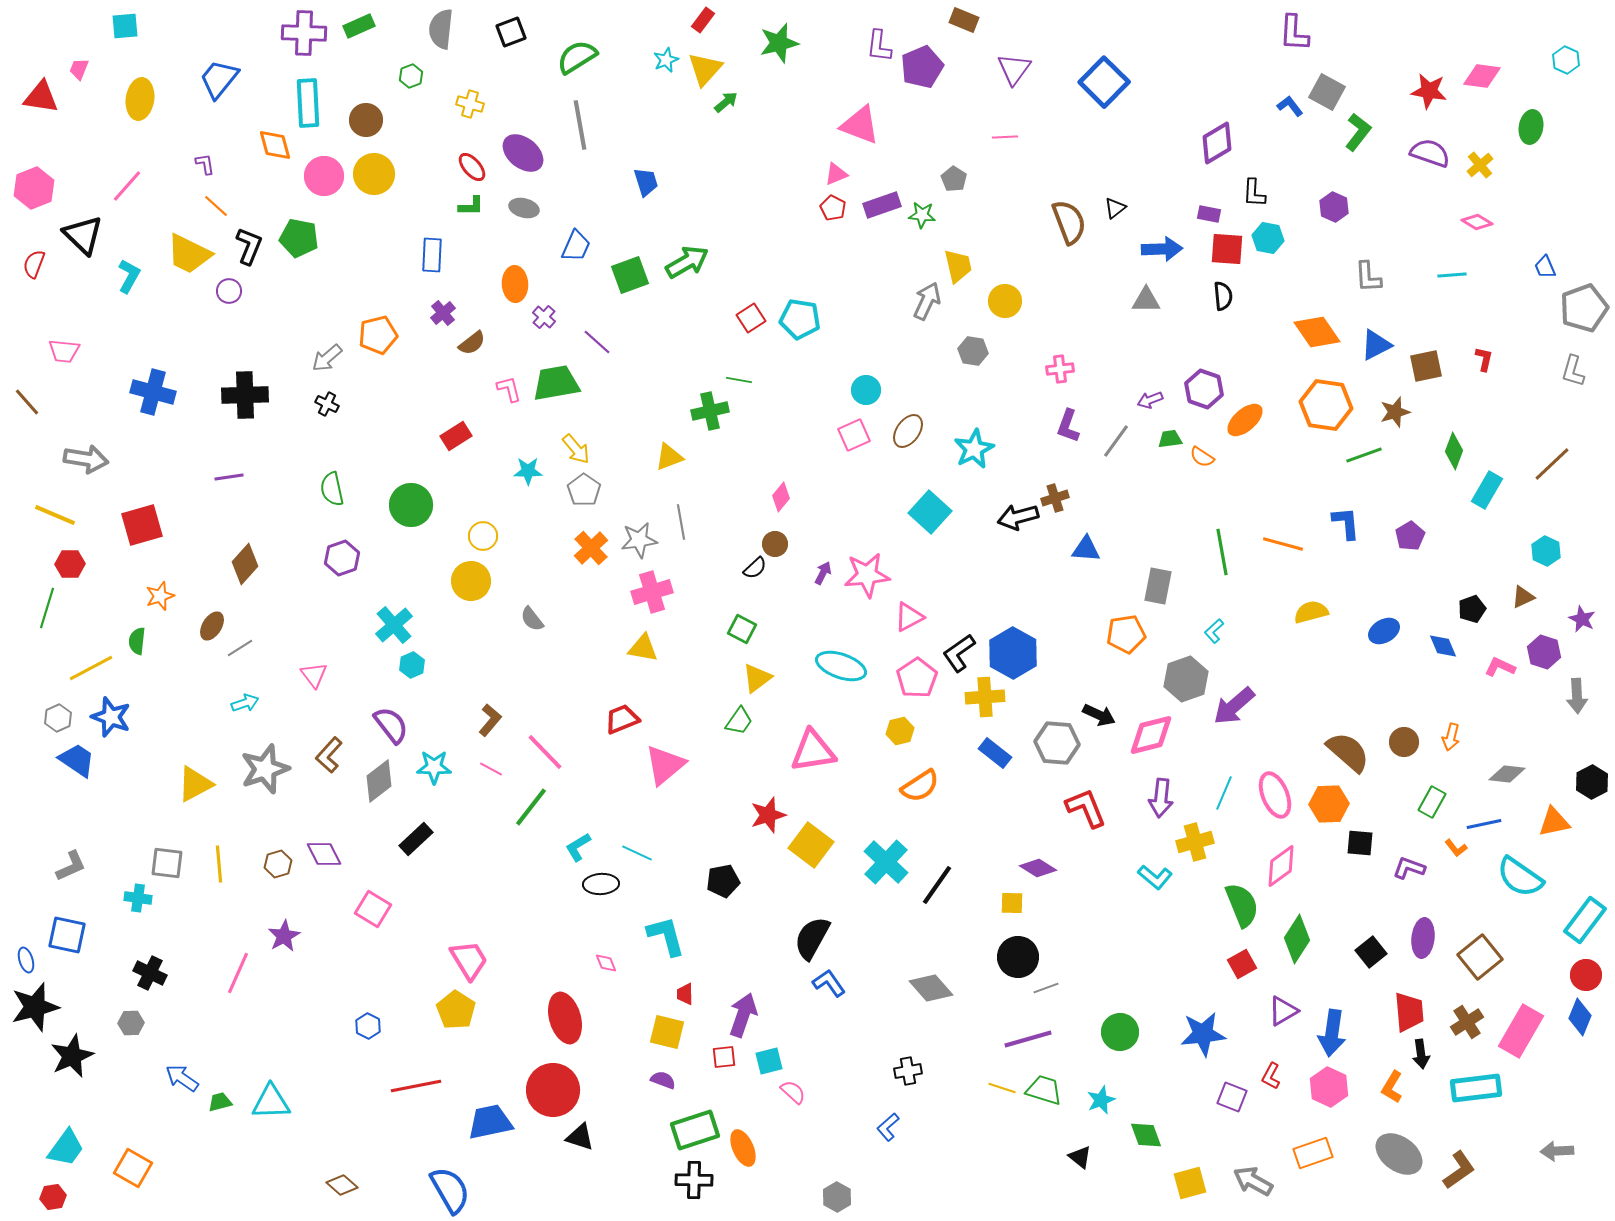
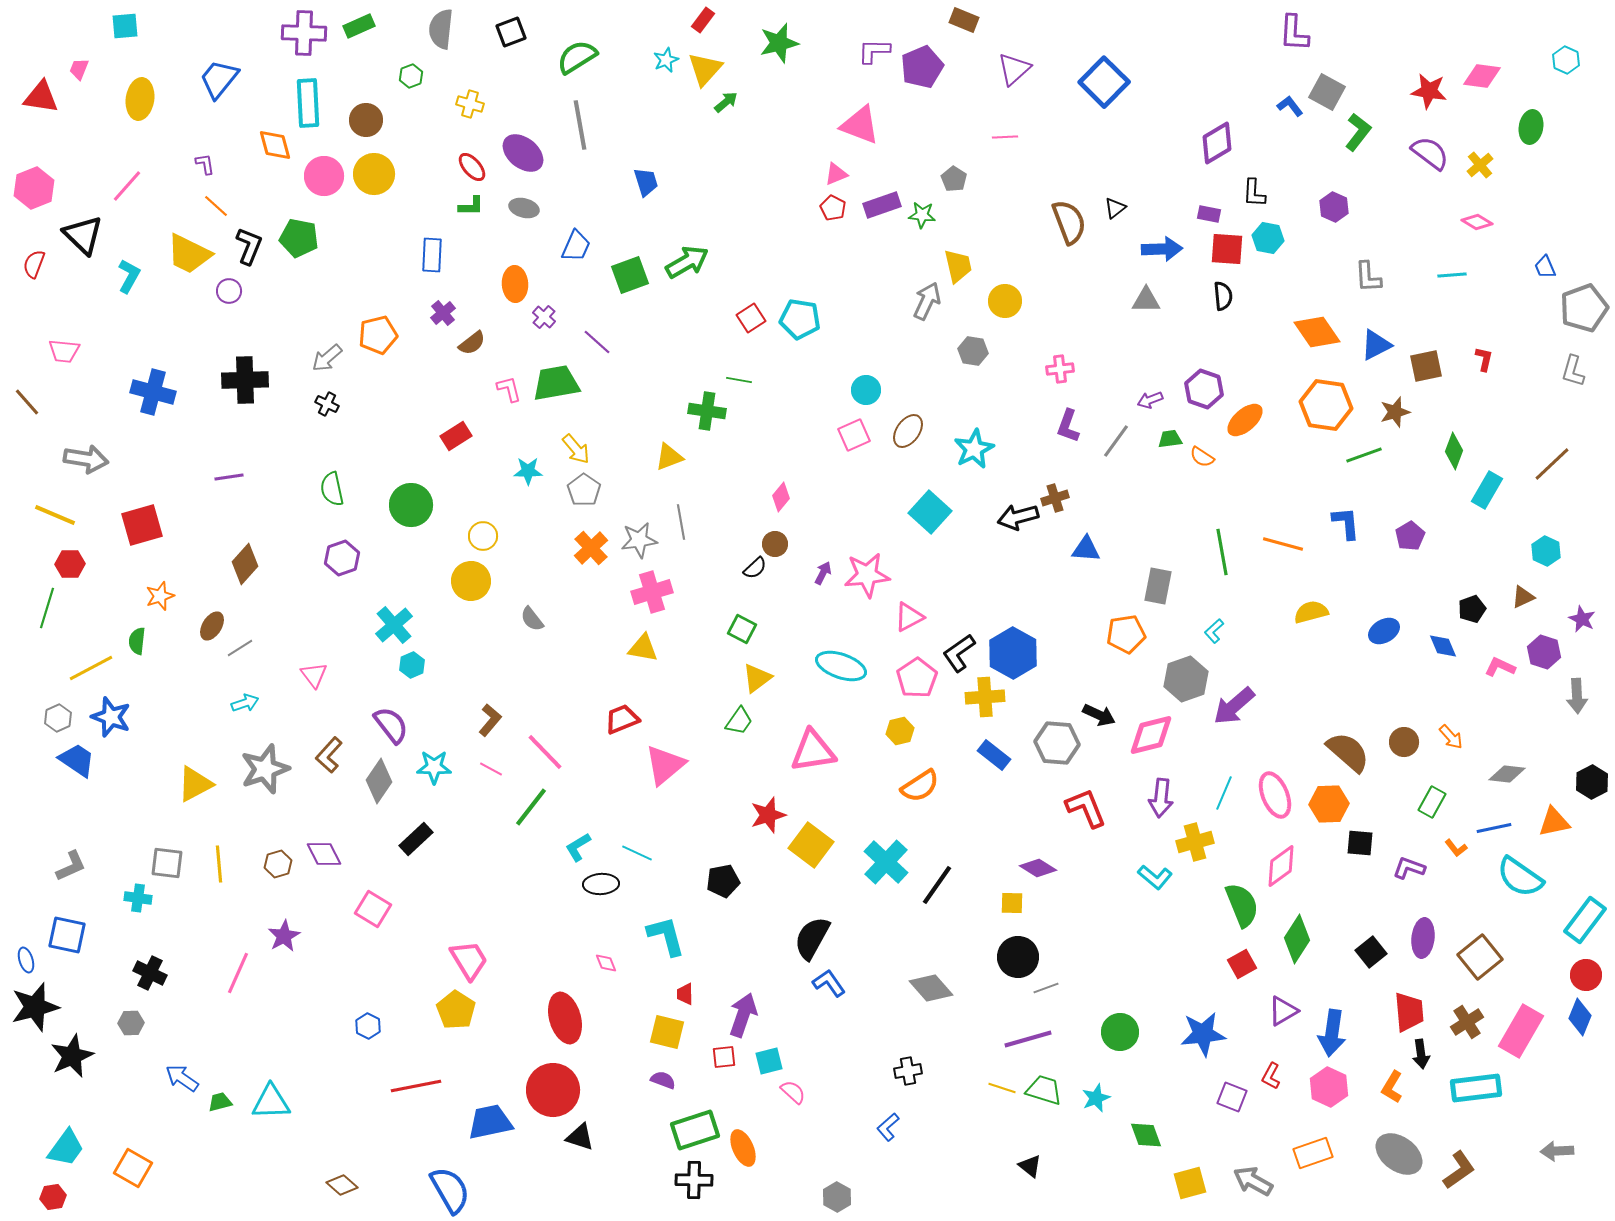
purple L-shape at (879, 46): moved 5 px left, 5 px down; rotated 84 degrees clockwise
purple triangle at (1014, 69): rotated 12 degrees clockwise
purple semicircle at (1430, 153): rotated 18 degrees clockwise
black cross at (245, 395): moved 15 px up
green cross at (710, 411): moved 3 px left; rotated 21 degrees clockwise
orange arrow at (1451, 737): rotated 56 degrees counterclockwise
blue rectangle at (995, 753): moved 1 px left, 2 px down
gray diamond at (379, 781): rotated 18 degrees counterclockwise
blue line at (1484, 824): moved 10 px right, 4 px down
cyan star at (1101, 1100): moved 5 px left, 2 px up
black triangle at (1080, 1157): moved 50 px left, 9 px down
